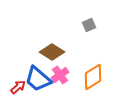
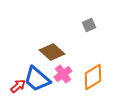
brown diamond: rotated 10 degrees clockwise
pink cross: moved 3 px right, 1 px up
blue trapezoid: moved 1 px left
red arrow: moved 1 px up
